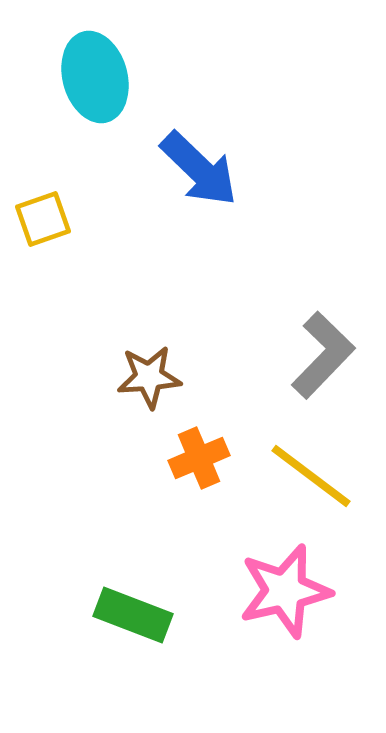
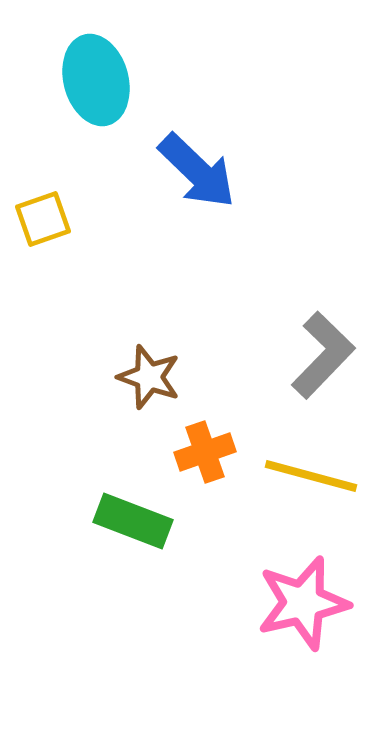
cyan ellipse: moved 1 px right, 3 px down
blue arrow: moved 2 px left, 2 px down
brown star: rotated 24 degrees clockwise
orange cross: moved 6 px right, 6 px up; rotated 4 degrees clockwise
yellow line: rotated 22 degrees counterclockwise
pink star: moved 18 px right, 12 px down
green rectangle: moved 94 px up
